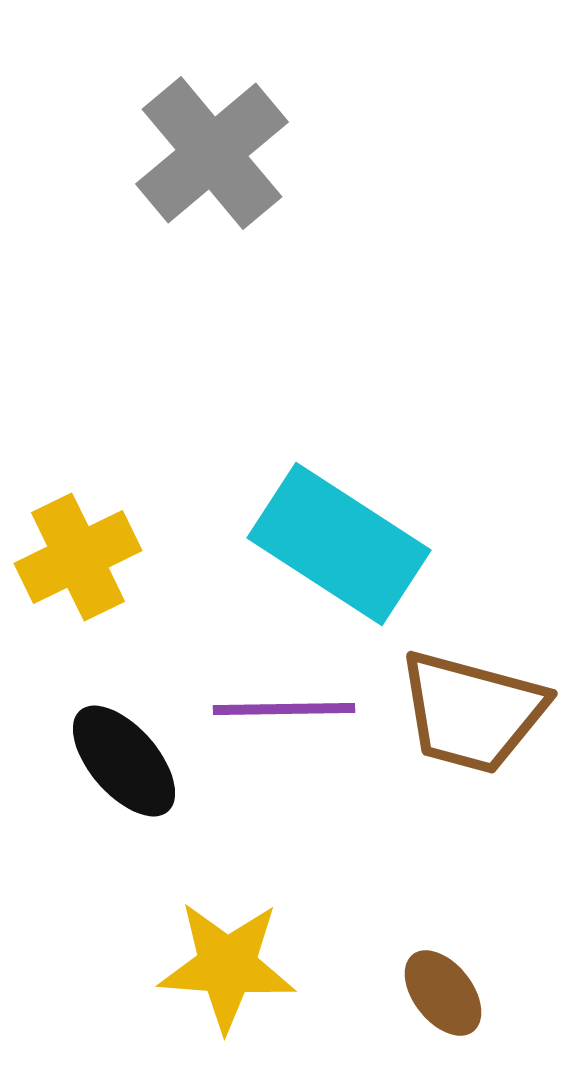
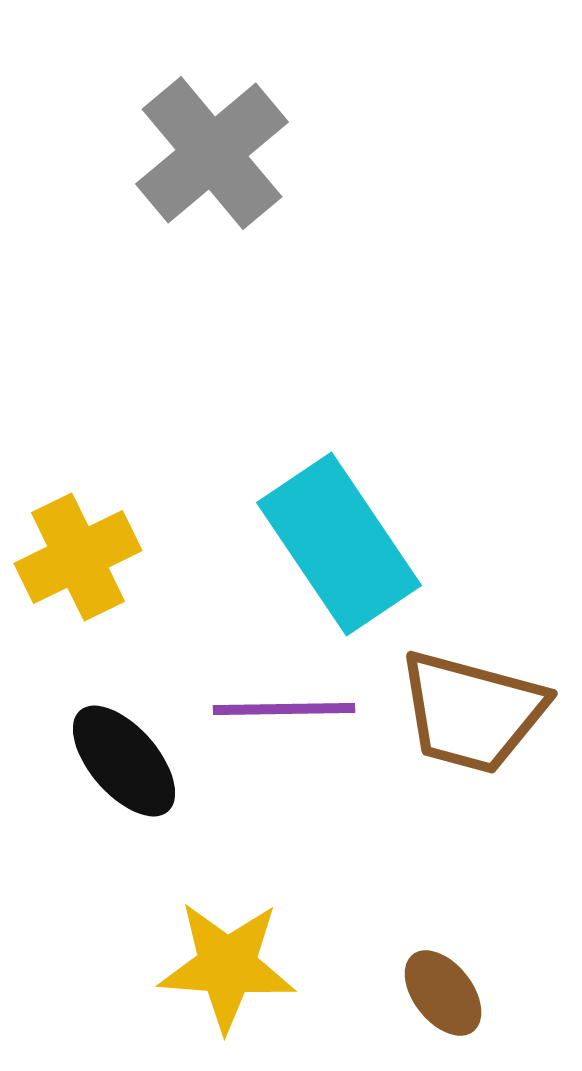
cyan rectangle: rotated 23 degrees clockwise
